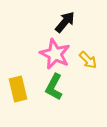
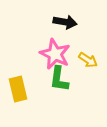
black arrow: rotated 60 degrees clockwise
yellow arrow: rotated 12 degrees counterclockwise
green L-shape: moved 5 px right, 8 px up; rotated 20 degrees counterclockwise
